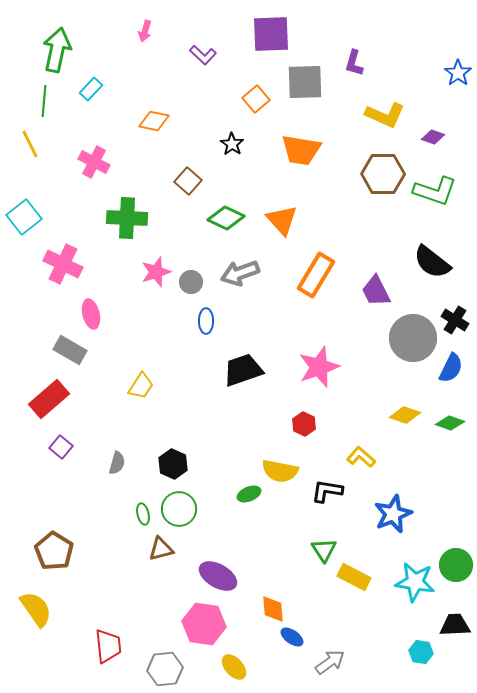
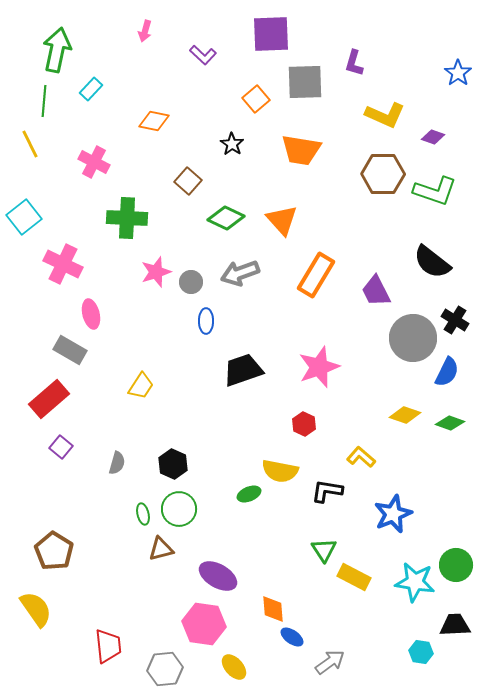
blue semicircle at (451, 368): moved 4 px left, 4 px down
